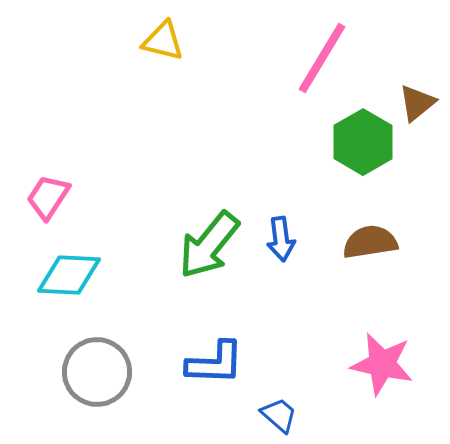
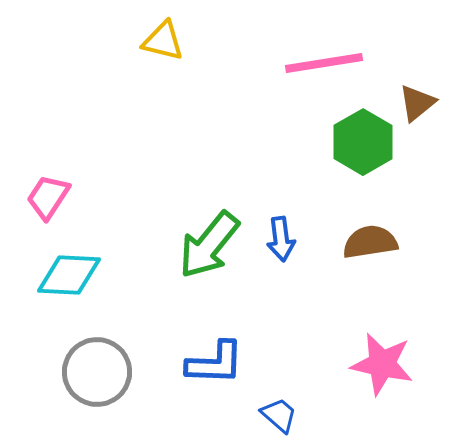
pink line: moved 2 px right, 5 px down; rotated 50 degrees clockwise
